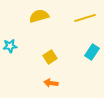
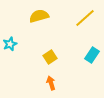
yellow line: rotated 25 degrees counterclockwise
cyan star: moved 2 px up; rotated 16 degrees counterclockwise
cyan rectangle: moved 3 px down
orange arrow: rotated 64 degrees clockwise
